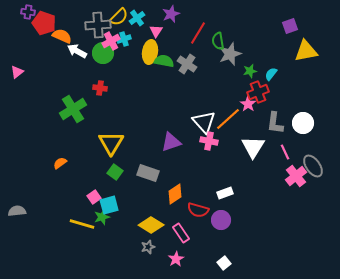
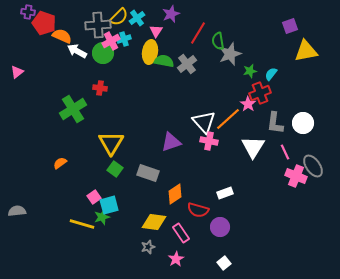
gray cross at (187, 64): rotated 18 degrees clockwise
red cross at (258, 92): moved 2 px right, 1 px down
green square at (115, 172): moved 3 px up
pink cross at (296, 176): rotated 30 degrees counterclockwise
purple circle at (221, 220): moved 1 px left, 7 px down
yellow diamond at (151, 225): moved 3 px right, 3 px up; rotated 25 degrees counterclockwise
